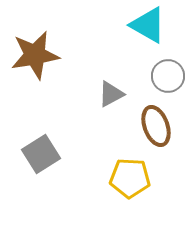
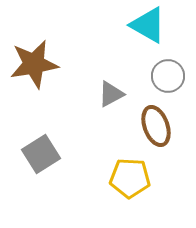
brown star: moved 1 px left, 9 px down
